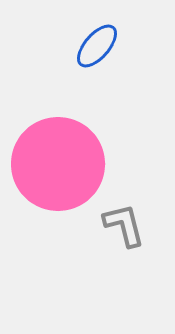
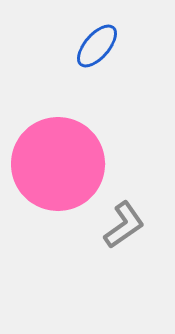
gray L-shape: rotated 69 degrees clockwise
